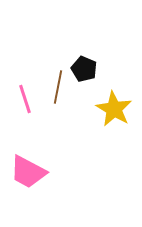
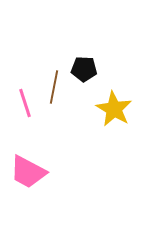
black pentagon: rotated 20 degrees counterclockwise
brown line: moved 4 px left
pink line: moved 4 px down
